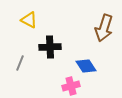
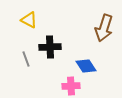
gray line: moved 6 px right, 4 px up; rotated 42 degrees counterclockwise
pink cross: rotated 12 degrees clockwise
